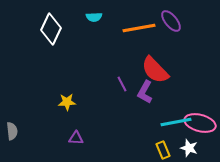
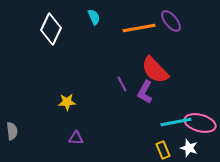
cyan semicircle: rotated 112 degrees counterclockwise
